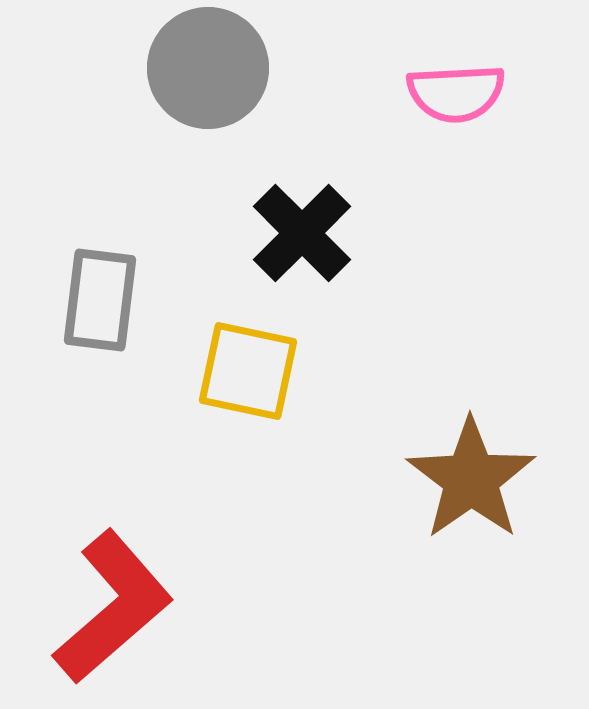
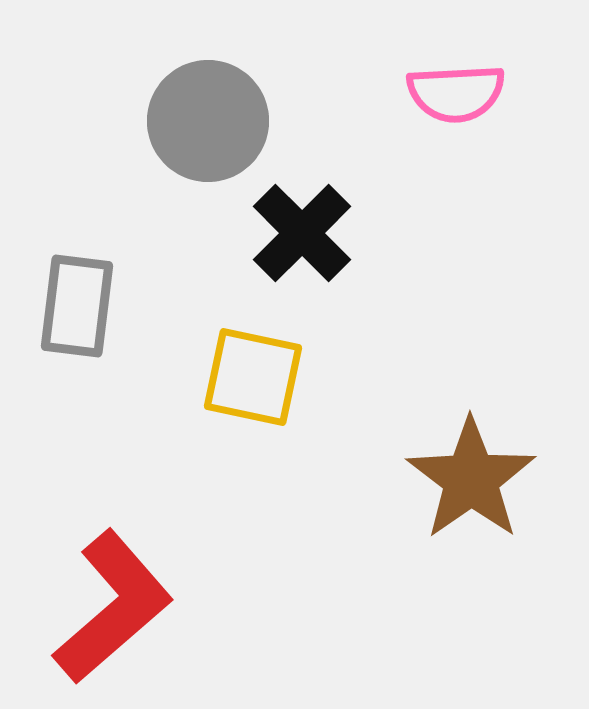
gray circle: moved 53 px down
gray rectangle: moved 23 px left, 6 px down
yellow square: moved 5 px right, 6 px down
